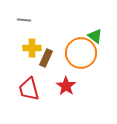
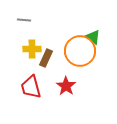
green triangle: moved 2 px left, 1 px down
yellow cross: moved 1 px down
orange circle: moved 1 px left, 2 px up
red trapezoid: moved 2 px right, 2 px up
